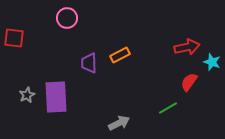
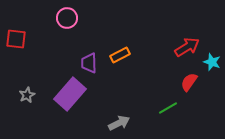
red square: moved 2 px right, 1 px down
red arrow: rotated 20 degrees counterclockwise
purple rectangle: moved 14 px right, 3 px up; rotated 44 degrees clockwise
